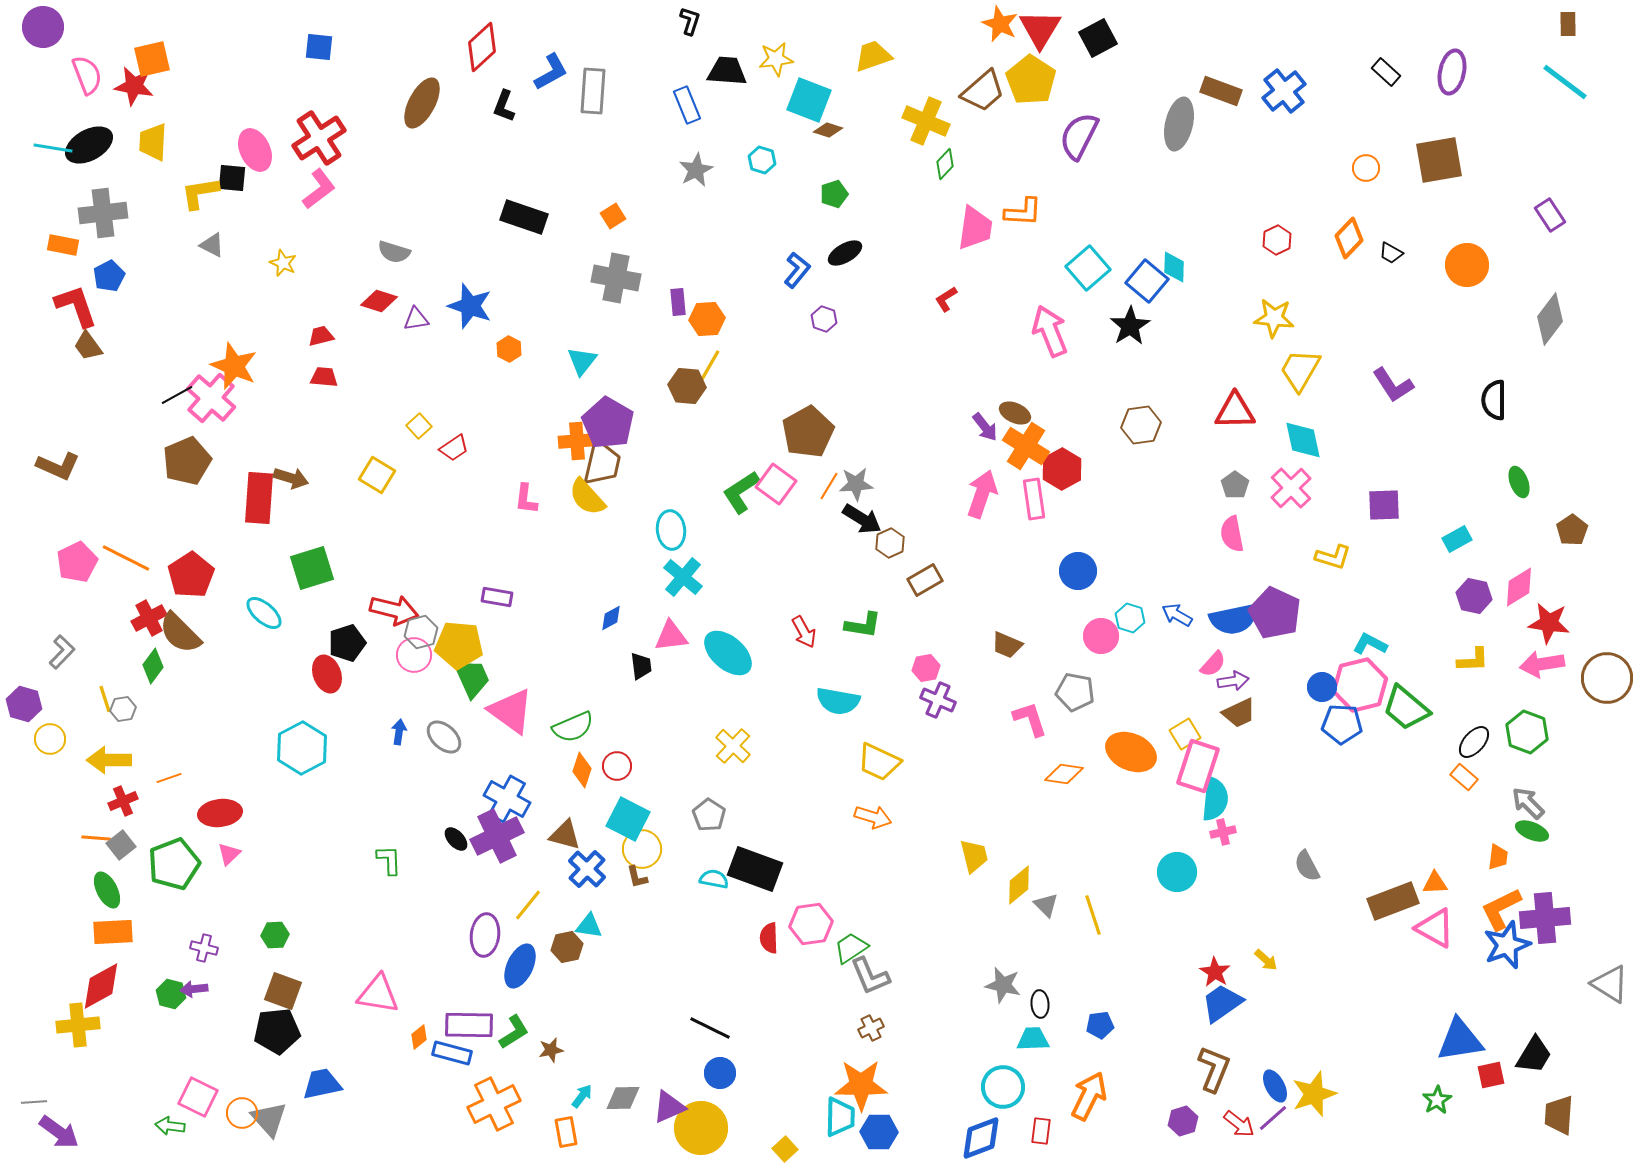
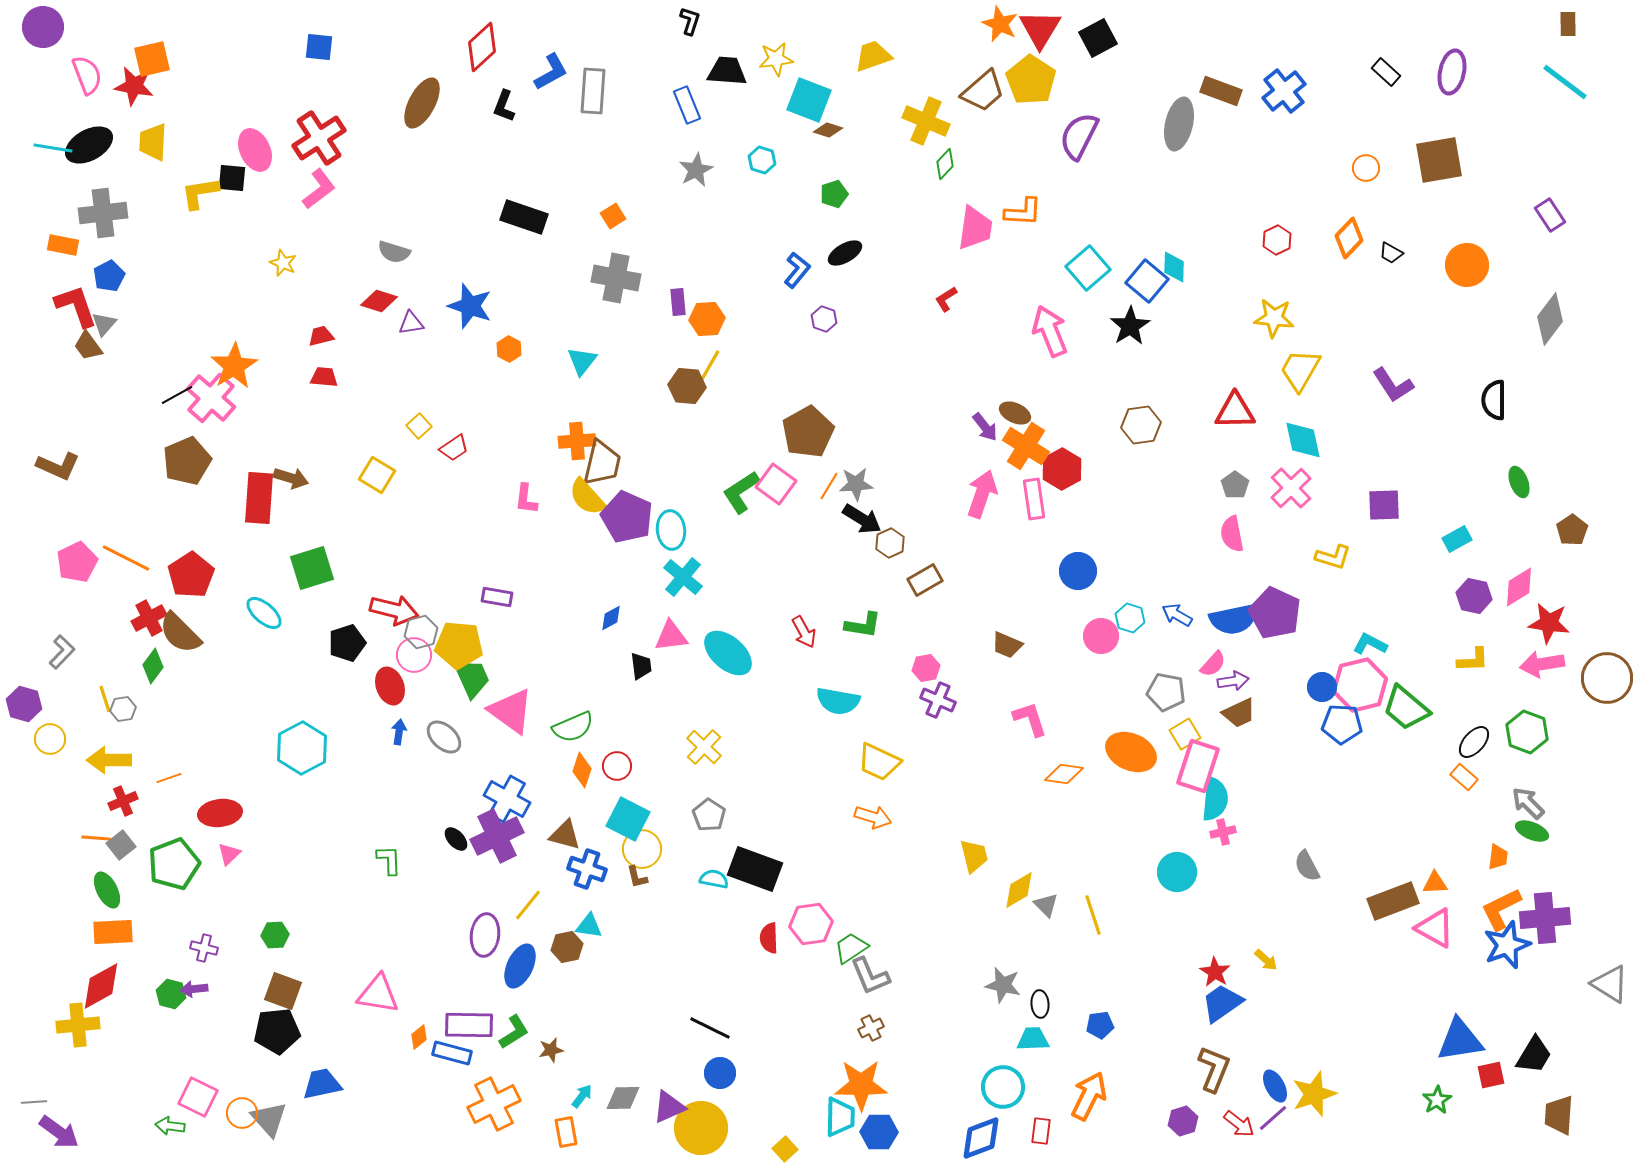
gray triangle at (212, 245): moved 108 px left, 79 px down; rotated 44 degrees clockwise
purple triangle at (416, 319): moved 5 px left, 4 px down
orange star at (234, 366): rotated 18 degrees clockwise
purple pentagon at (608, 423): moved 19 px right, 94 px down; rotated 6 degrees counterclockwise
red ellipse at (327, 674): moved 63 px right, 12 px down
gray pentagon at (1075, 692): moved 91 px right
yellow cross at (733, 746): moved 29 px left, 1 px down
blue cross at (587, 869): rotated 24 degrees counterclockwise
yellow diamond at (1019, 885): moved 5 px down; rotated 9 degrees clockwise
